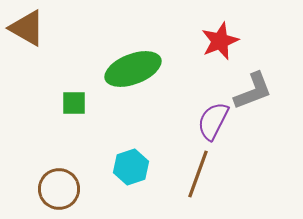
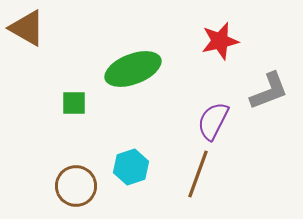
red star: rotated 9 degrees clockwise
gray L-shape: moved 16 px right
brown circle: moved 17 px right, 3 px up
